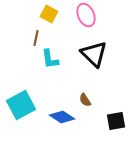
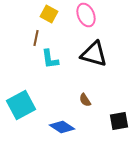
black triangle: rotated 28 degrees counterclockwise
blue diamond: moved 10 px down
black square: moved 3 px right
